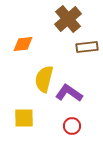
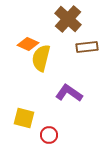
brown cross: rotated 8 degrees counterclockwise
orange diamond: moved 5 px right; rotated 30 degrees clockwise
yellow semicircle: moved 3 px left, 21 px up
yellow square: rotated 15 degrees clockwise
red circle: moved 23 px left, 9 px down
